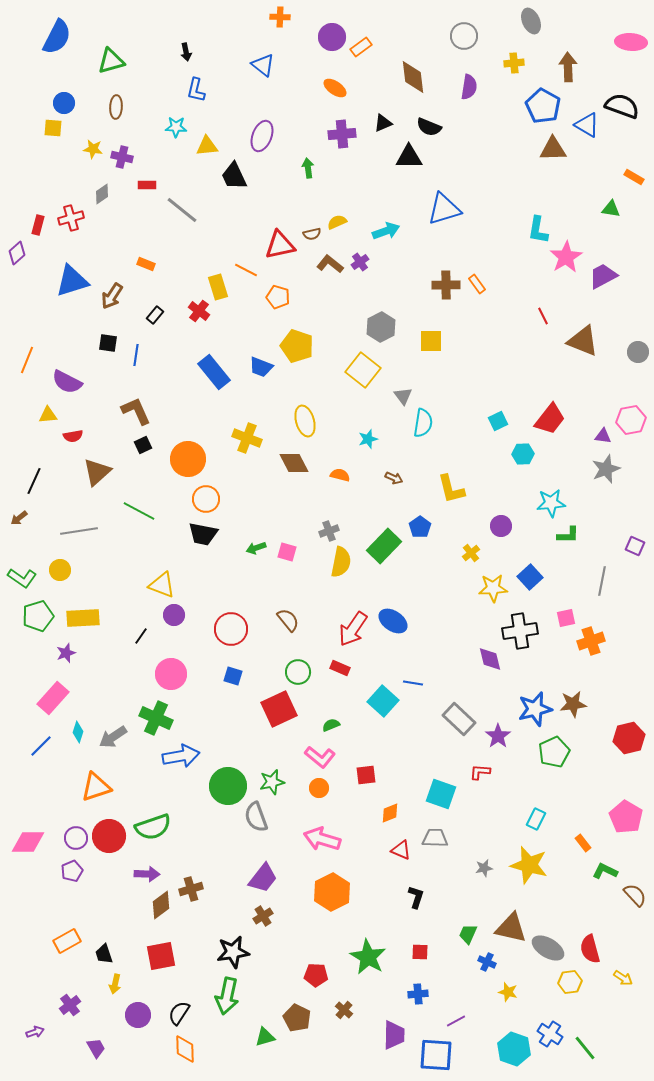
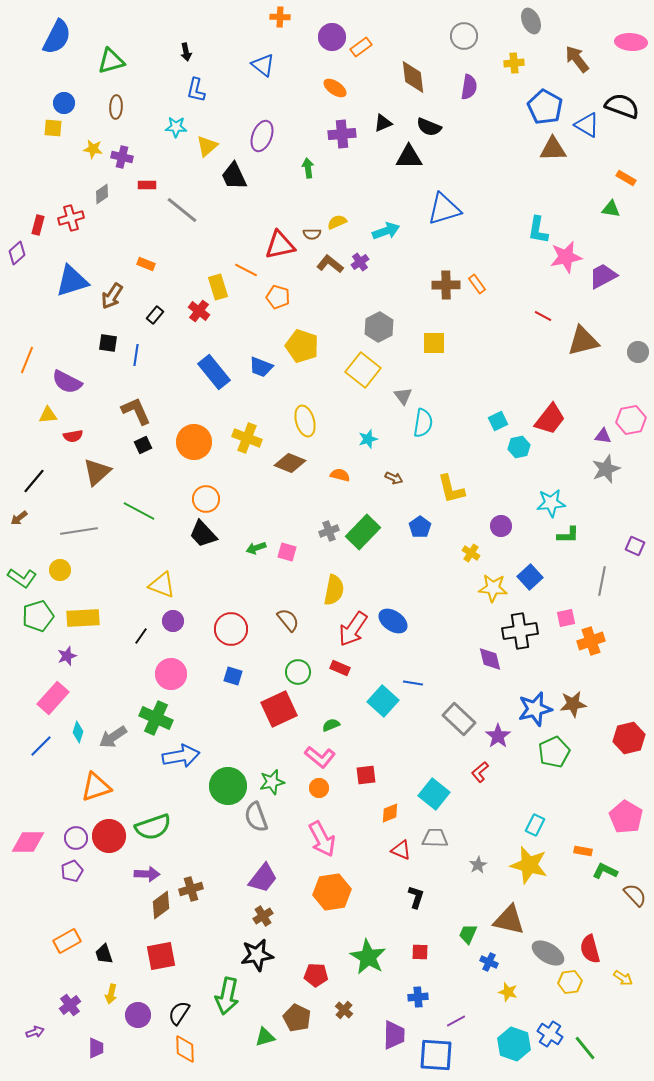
brown arrow at (568, 67): moved 9 px right, 8 px up; rotated 36 degrees counterclockwise
blue pentagon at (543, 106): moved 2 px right, 1 px down
yellow triangle at (207, 146): rotated 35 degrees counterclockwise
orange rectangle at (634, 177): moved 8 px left, 1 px down
brown semicircle at (312, 234): rotated 12 degrees clockwise
pink star at (566, 257): rotated 20 degrees clockwise
red line at (543, 316): rotated 36 degrees counterclockwise
gray hexagon at (381, 327): moved 2 px left
yellow square at (431, 341): moved 3 px right, 2 px down
brown triangle at (583, 341): rotated 36 degrees counterclockwise
yellow pentagon at (297, 346): moved 5 px right
cyan hexagon at (523, 454): moved 4 px left, 7 px up; rotated 10 degrees counterclockwise
orange circle at (188, 459): moved 6 px right, 17 px up
brown diamond at (294, 463): moved 4 px left; rotated 40 degrees counterclockwise
black line at (34, 481): rotated 16 degrees clockwise
black trapezoid at (203, 534): rotated 36 degrees clockwise
green rectangle at (384, 546): moved 21 px left, 14 px up
yellow cross at (471, 553): rotated 18 degrees counterclockwise
yellow semicircle at (341, 562): moved 7 px left, 28 px down
yellow star at (493, 588): rotated 8 degrees clockwise
purple circle at (174, 615): moved 1 px left, 6 px down
purple star at (66, 653): moved 1 px right, 3 px down
red L-shape at (480, 772): rotated 45 degrees counterclockwise
cyan square at (441, 794): moved 7 px left; rotated 20 degrees clockwise
cyan rectangle at (536, 819): moved 1 px left, 6 px down
pink arrow at (322, 839): rotated 135 degrees counterclockwise
orange rectangle at (583, 843): moved 8 px down; rotated 42 degrees counterclockwise
gray star at (484, 868): moved 6 px left, 3 px up; rotated 18 degrees counterclockwise
orange hexagon at (332, 892): rotated 18 degrees clockwise
brown triangle at (511, 928): moved 2 px left, 8 px up
gray ellipse at (548, 948): moved 5 px down
black star at (233, 952): moved 24 px right, 3 px down
blue cross at (487, 962): moved 2 px right
yellow arrow at (115, 984): moved 4 px left, 10 px down
blue cross at (418, 994): moved 3 px down
purple trapezoid at (96, 1048): rotated 30 degrees clockwise
cyan hexagon at (514, 1049): moved 5 px up
